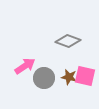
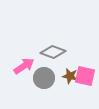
gray diamond: moved 15 px left, 11 px down
pink arrow: moved 1 px left
brown star: moved 1 px right, 1 px up
